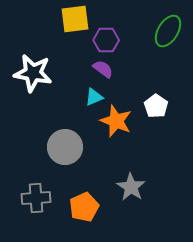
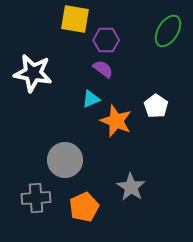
yellow square: rotated 16 degrees clockwise
cyan triangle: moved 3 px left, 2 px down
gray circle: moved 13 px down
